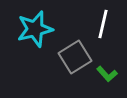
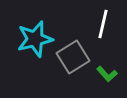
cyan star: moved 10 px down
gray square: moved 2 px left
